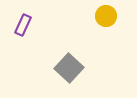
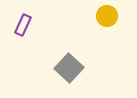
yellow circle: moved 1 px right
